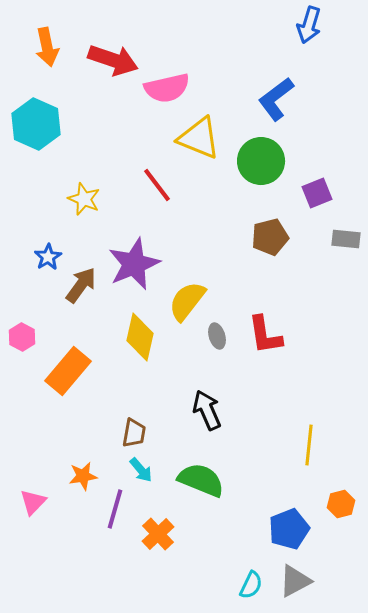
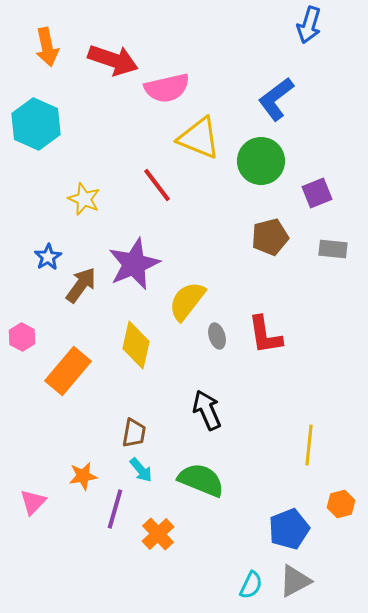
gray rectangle: moved 13 px left, 10 px down
yellow diamond: moved 4 px left, 8 px down
